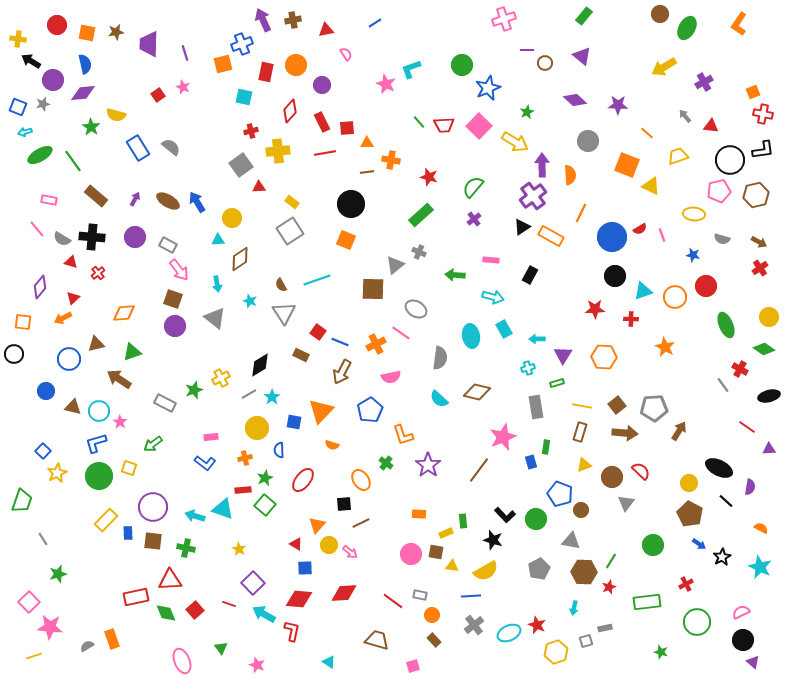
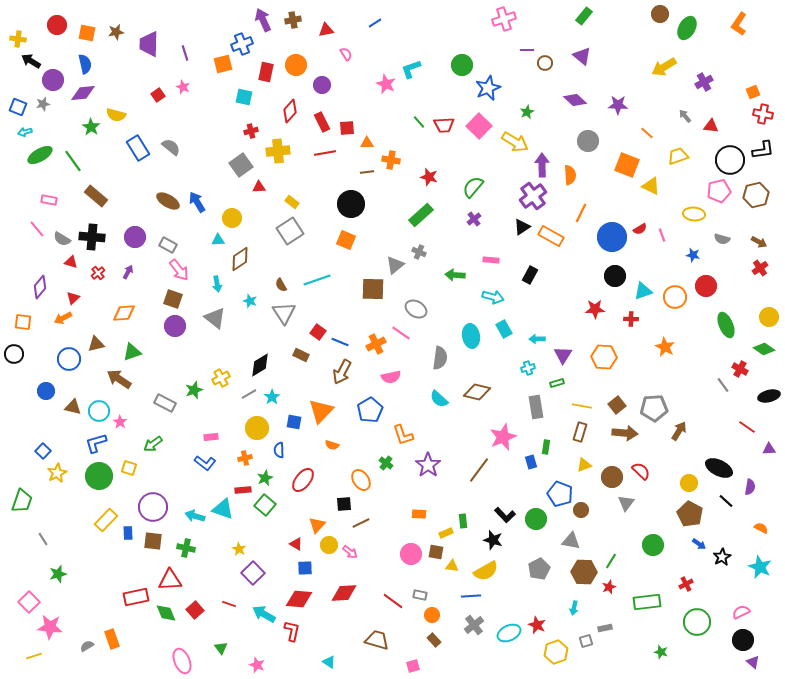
purple arrow at (135, 199): moved 7 px left, 73 px down
purple square at (253, 583): moved 10 px up
